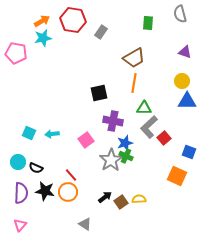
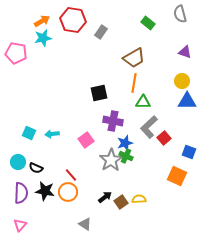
green rectangle: rotated 56 degrees counterclockwise
green triangle: moved 1 px left, 6 px up
